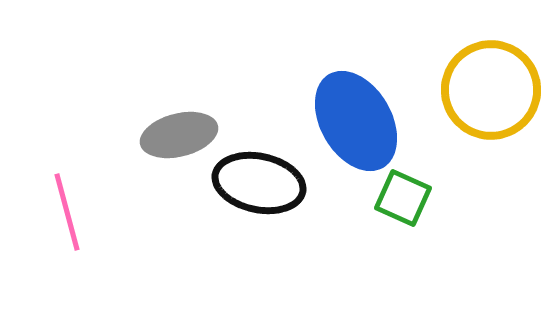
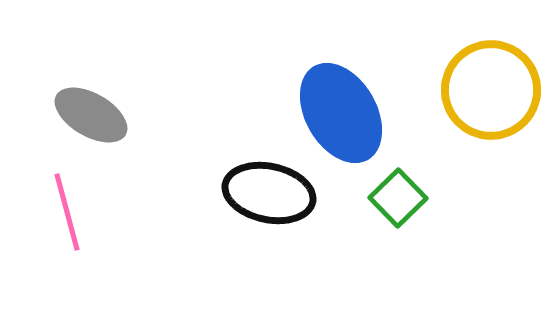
blue ellipse: moved 15 px left, 8 px up
gray ellipse: moved 88 px left, 20 px up; rotated 44 degrees clockwise
black ellipse: moved 10 px right, 10 px down
green square: moved 5 px left; rotated 22 degrees clockwise
